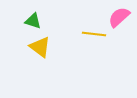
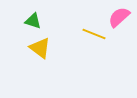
yellow line: rotated 15 degrees clockwise
yellow triangle: moved 1 px down
